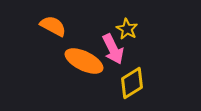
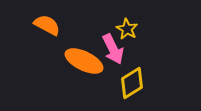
orange semicircle: moved 6 px left, 1 px up
